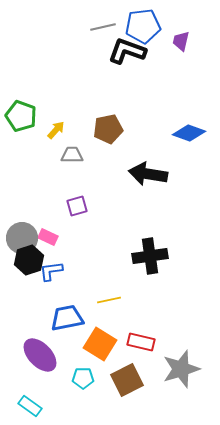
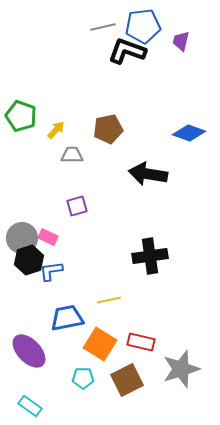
purple ellipse: moved 11 px left, 4 px up
